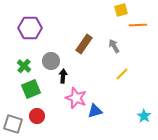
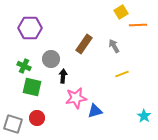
yellow square: moved 2 px down; rotated 16 degrees counterclockwise
gray circle: moved 2 px up
green cross: rotated 16 degrees counterclockwise
yellow line: rotated 24 degrees clockwise
green square: moved 1 px right, 2 px up; rotated 36 degrees clockwise
pink star: rotated 30 degrees counterclockwise
red circle: moved 2 px down
